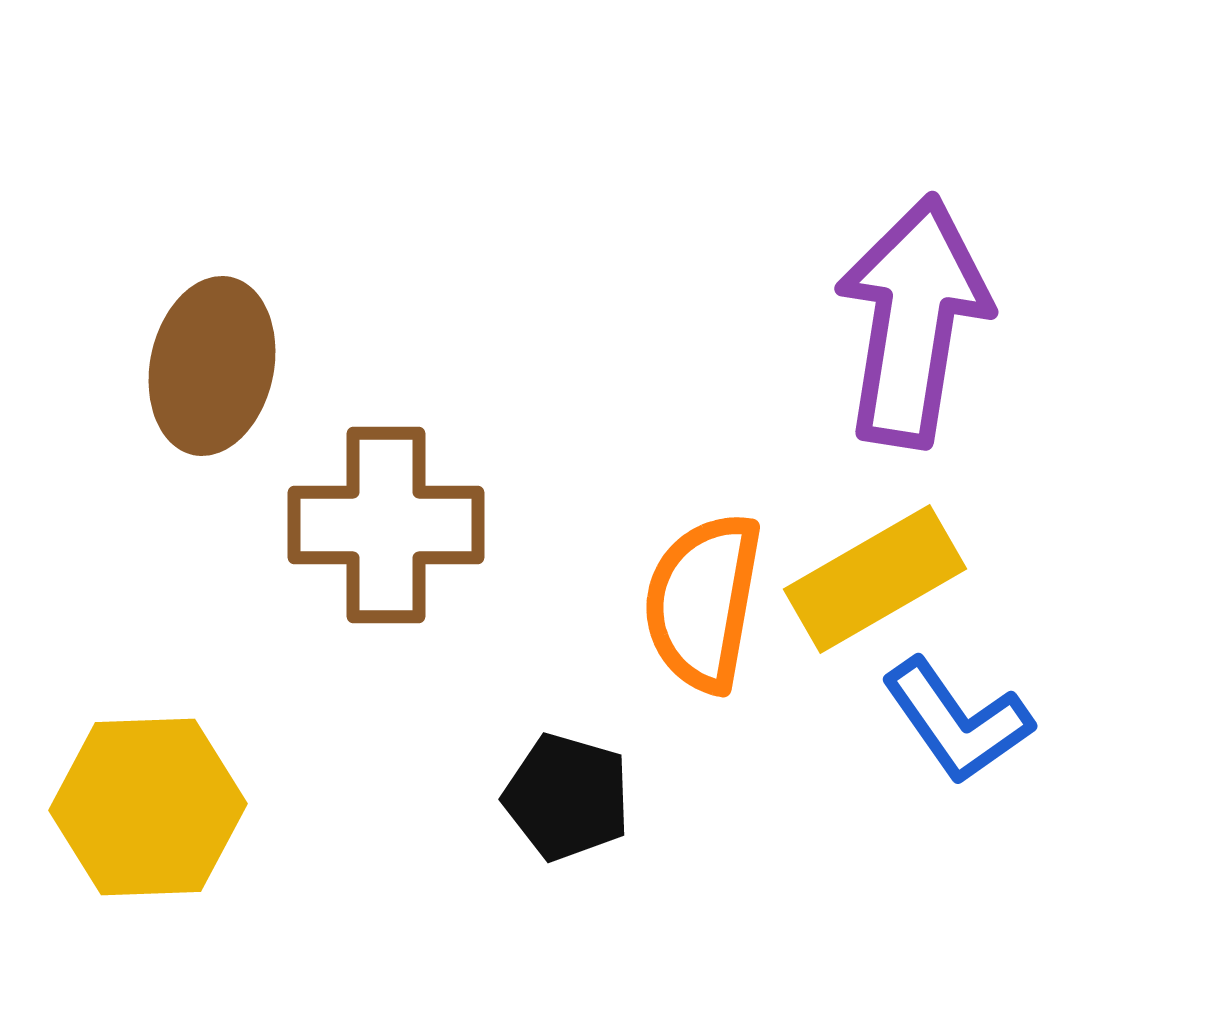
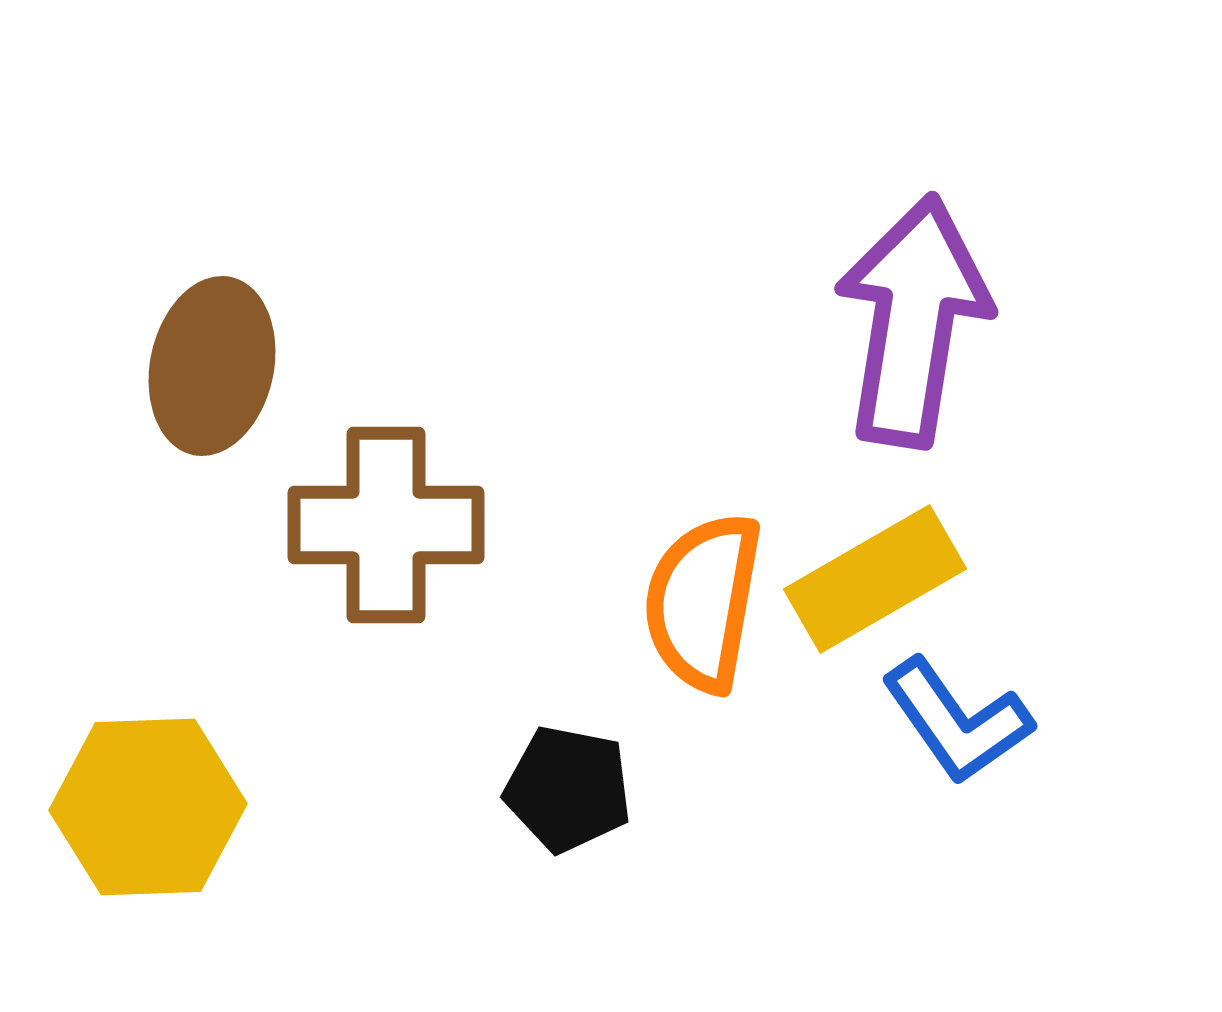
black pentagon: moved 1 px right, 8 px up; rotated 5 degrees counterclockwise
